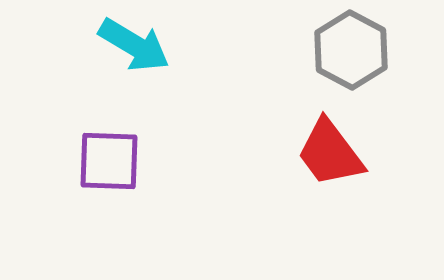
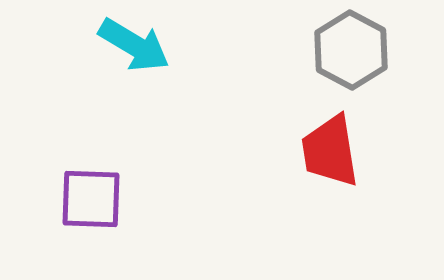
red trapezoid: moved 2 px up; rotated 28 degrees clockwise
purple square: moved 18 px left, 38 px down
